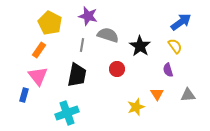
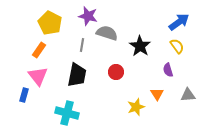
blue arrow: moved 2 px left
gray semicircle: moved 1 px left, 2 px up
yellow semicircle: moved 2 px right
red circle: moved 1 px left, 3 px down
cyan cross: rotated 35 degrees clockwise
